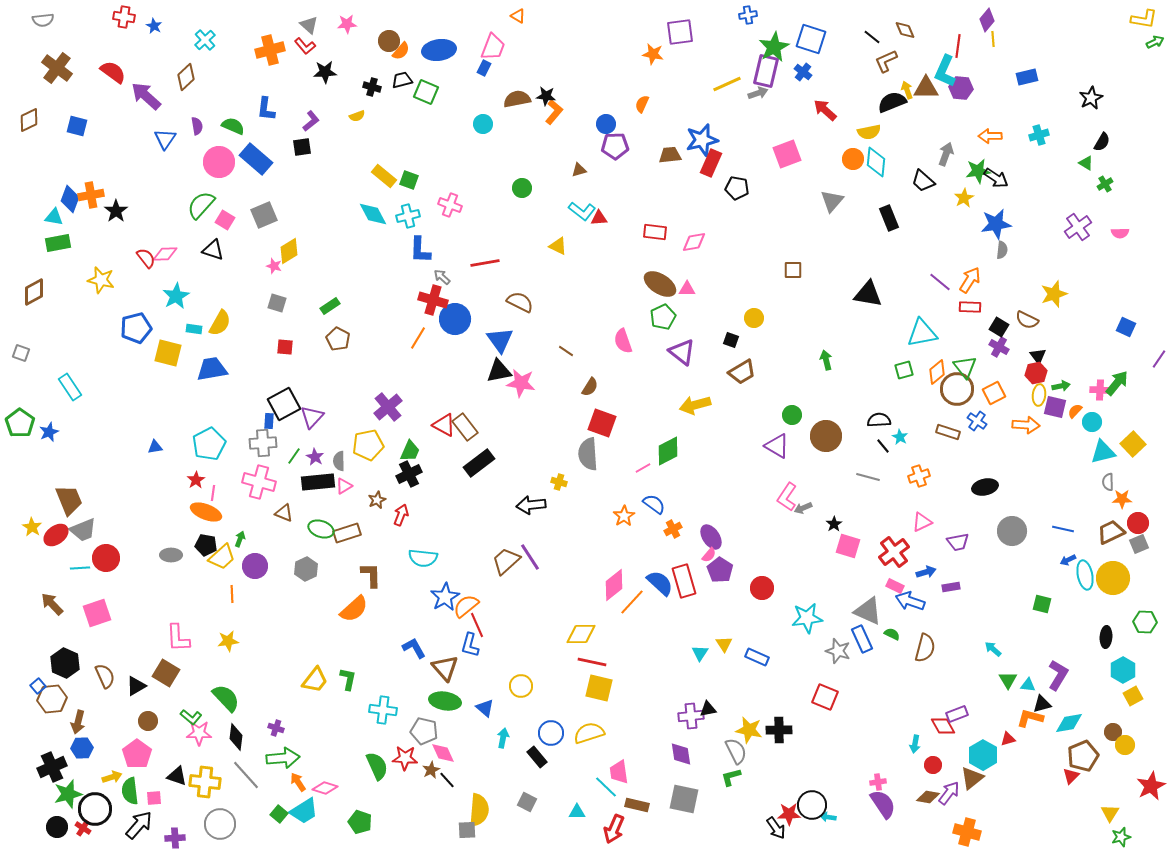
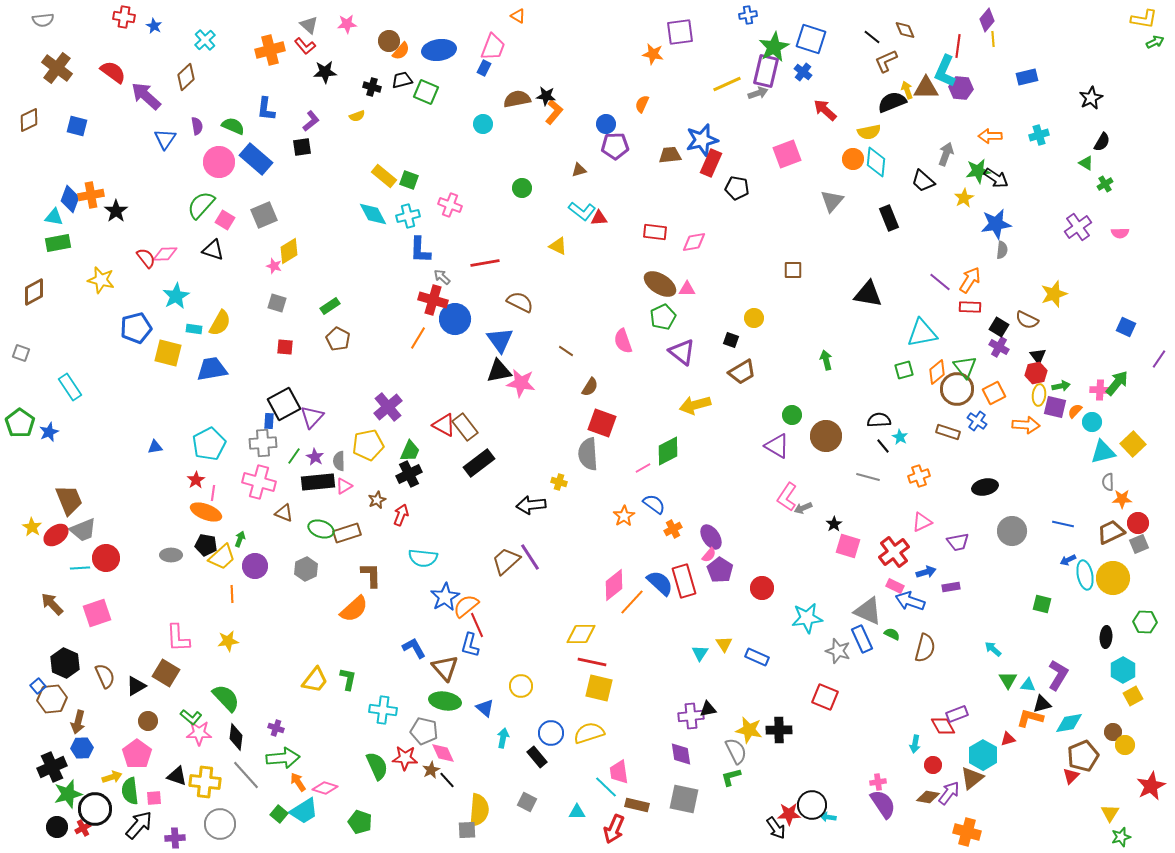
blue line at (1063, 529): moved 5 px up
red cross at (83, 828): rotated 28 degrees clockwise
